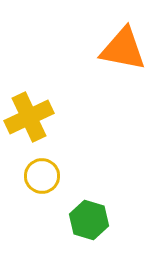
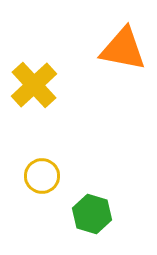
yellow cross: moved 5 px right, 32 px up; rotated 18 degrees counterclockwise
green hexagon: moved 3 px right, 6 px up
